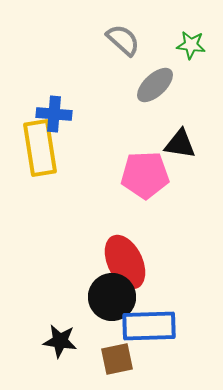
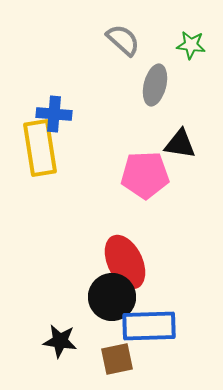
gray ellipse: rotated 33 degrees counterclockwise
